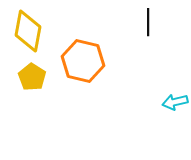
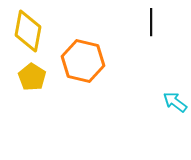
black line: moved 3 px right
cyan arrow: rotated 50 degrees clockwise
